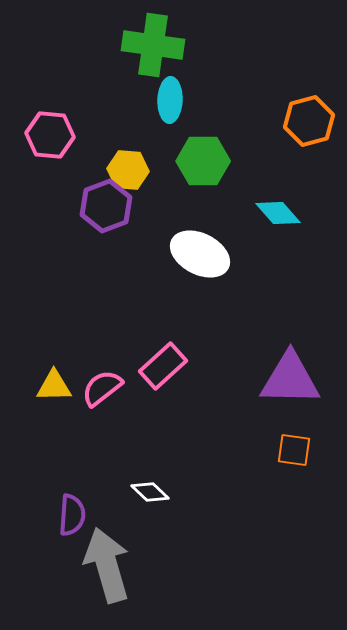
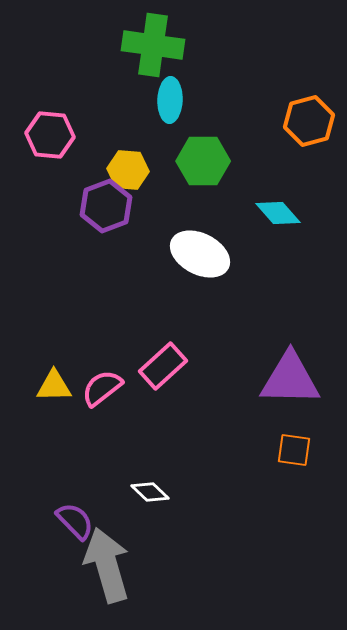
purple semicircle: moved 3 px right, 6 px down; rotated 48 degrees counterclockwise
